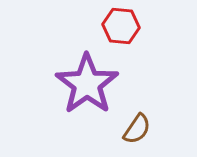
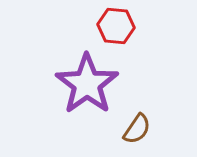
red hexagon: moved 5 px left
